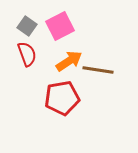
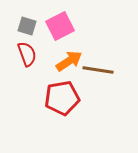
gray square: rotated 18 degrees counterclockwise
